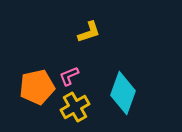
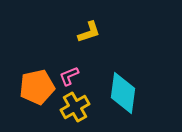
cyan diamond: rotated 12 degrees counterclockwise
